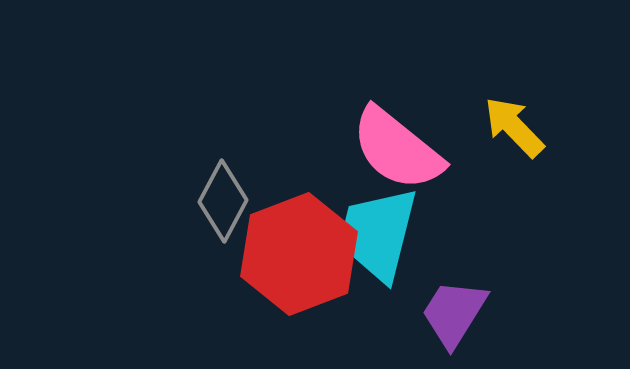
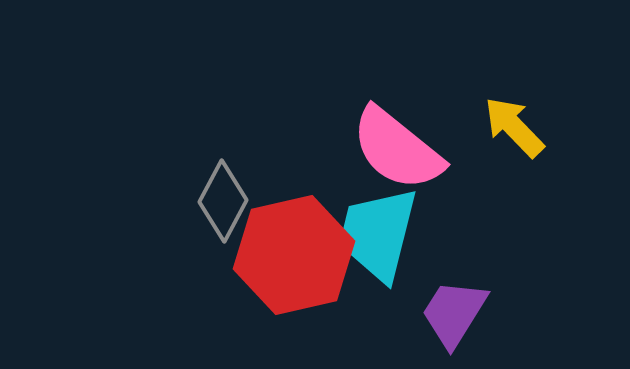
red hexagon: moved 5 px left, 1 px down; rotated 8 degrees clockwise
